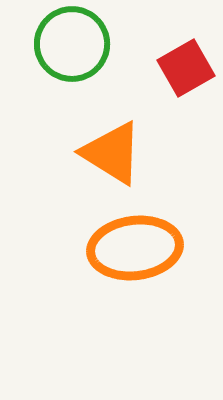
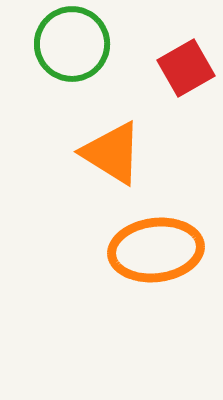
orange ellipse: moved 21 px right, 2 px down
